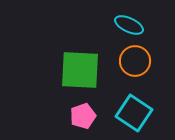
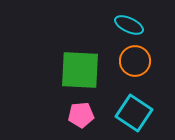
pink pentagon: moved 2 px left, 1 px up; rotated 15 degrees clockwise
